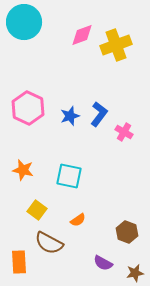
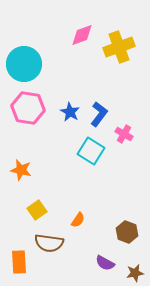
cyan circle: moved 42 px down
yellow cross: moved 3 px right, 2 px down
pink hexagon: rotated 16 degrees counterclockwise
blue star: moved 4 px up; rotated 24 degrees counterclockwise
pink cross: moved 2 px down
orange star: moved 2 px left
cyan square: moved 22 px right, 25 px up; rotated 20 degrees clockwise
yellow square: rotated 18 degrees clockwise
orange semicircle: rotated 21 degrees counterclockwise
brown semicircle: rotated 20 degrees counterclockwise
purple semicircle: moved 2 px right
